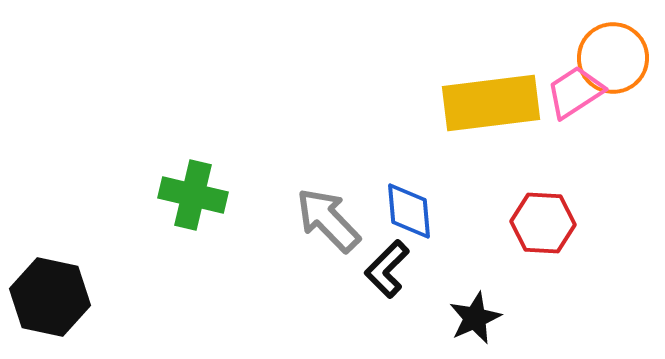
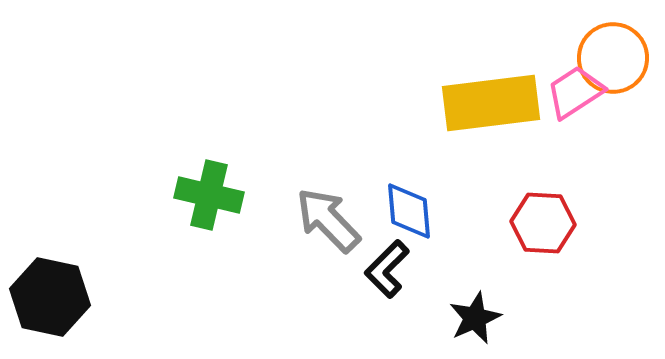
green cross: moved 16 px right
